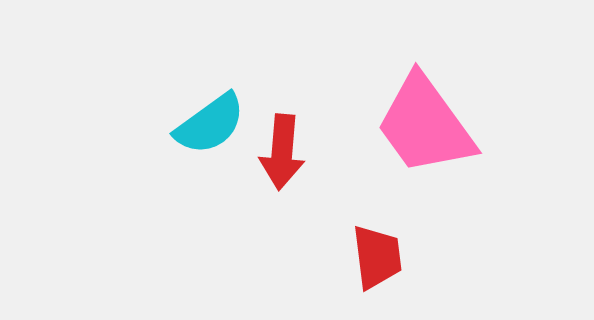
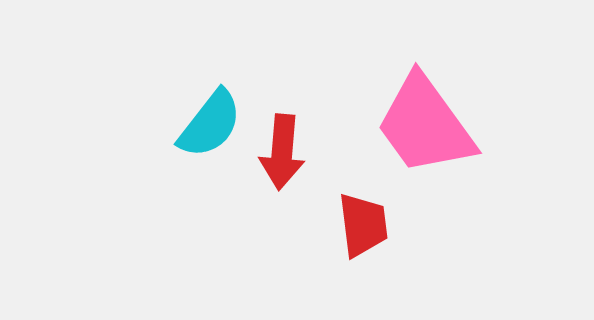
cyan semicircle: rotated 16 degrees counterclockwise
red trapezoid: moved 14 px left, 32 px up
